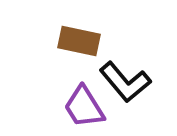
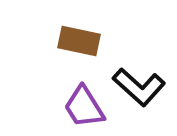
black L-shape: moved 14 px right, 5 px down; rotated 8 degrees counterclockwise
